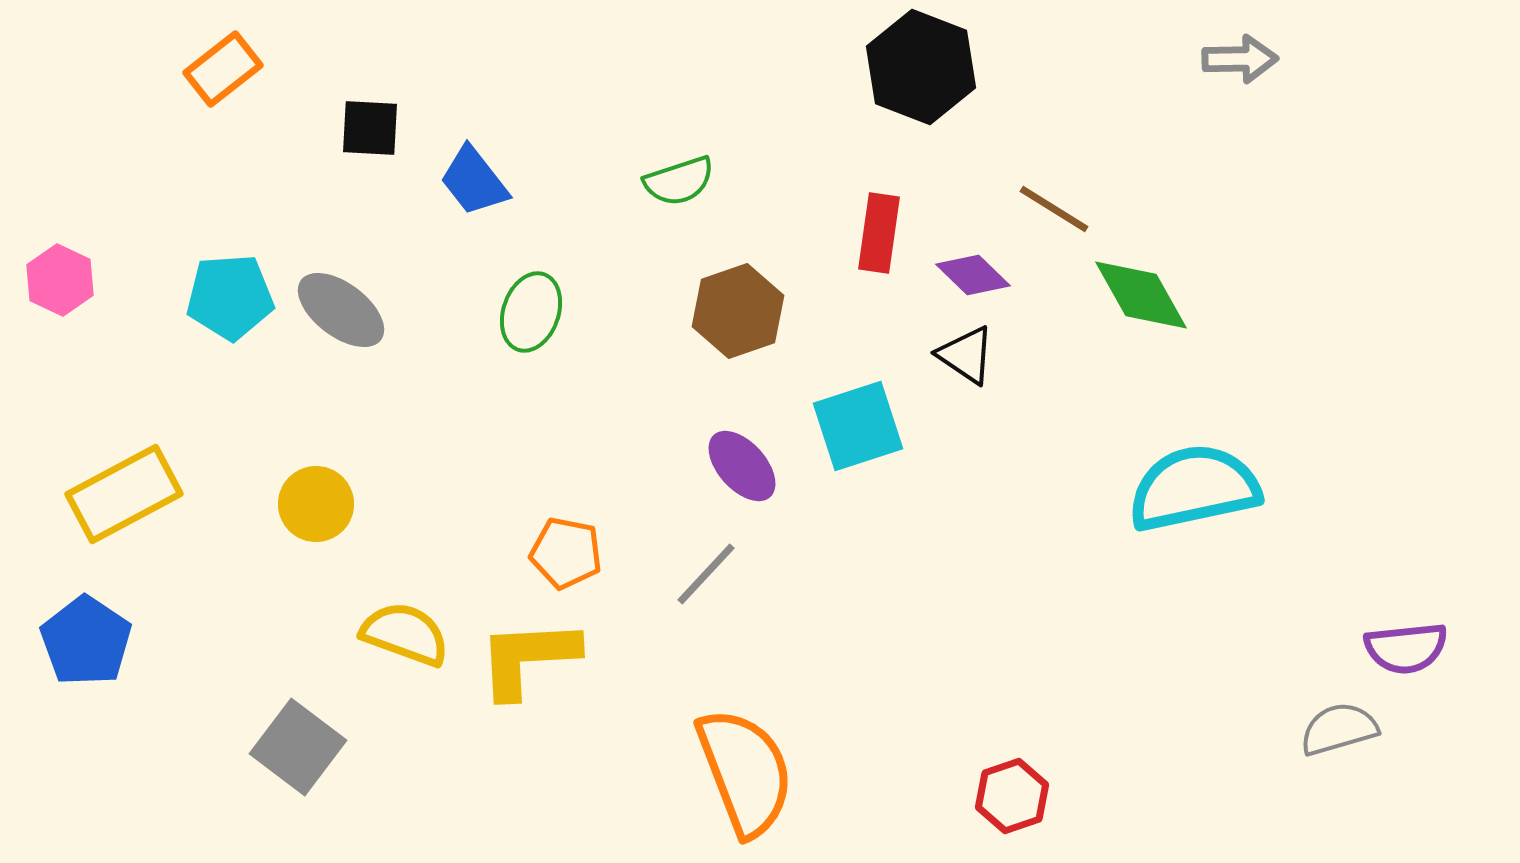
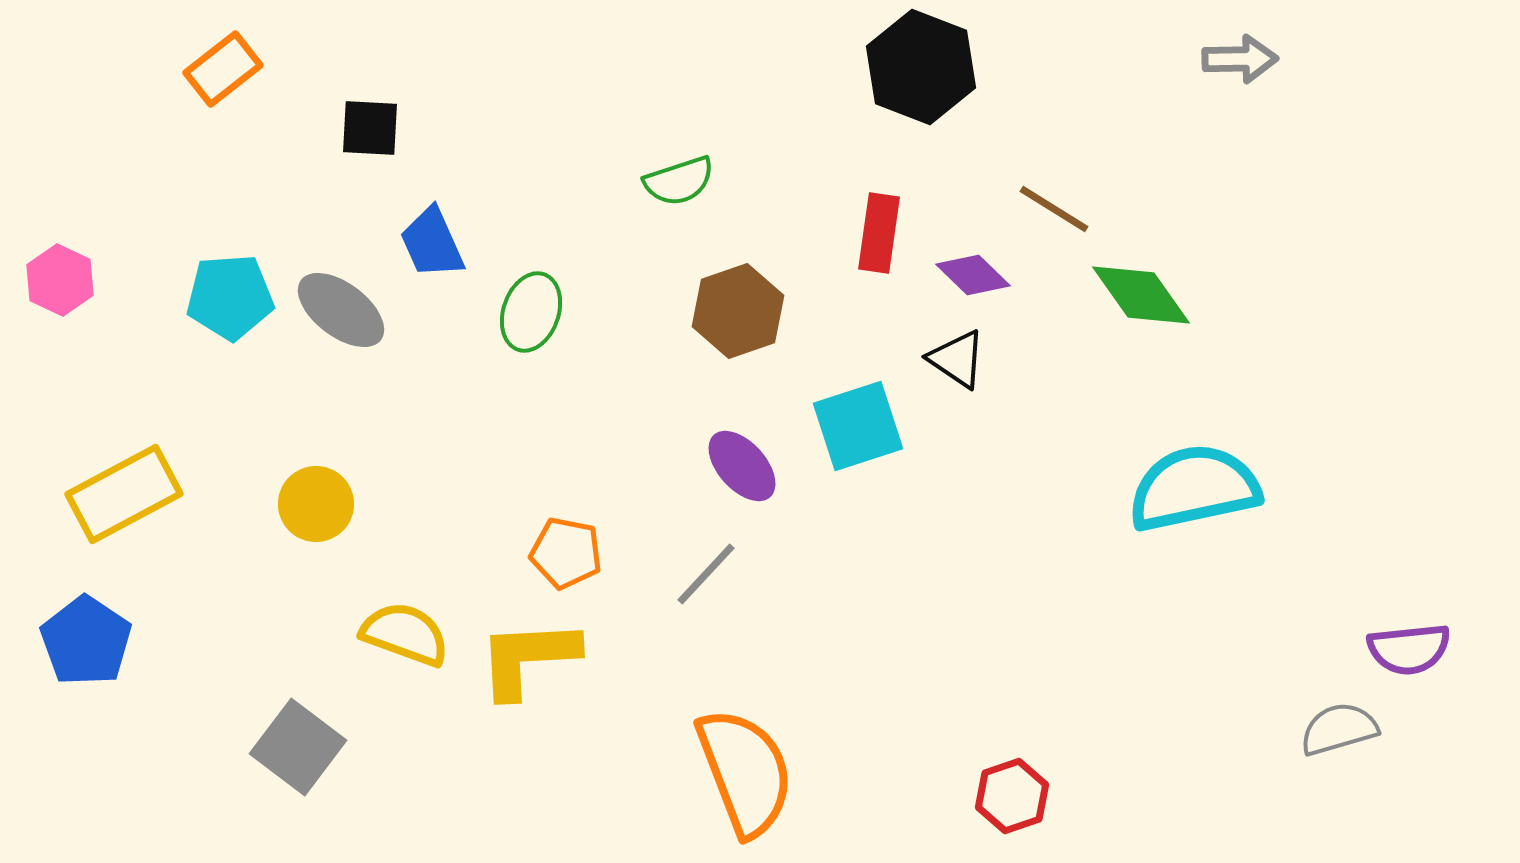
blue trapezoid: moved 42 px left, 62 px down; rotated 14 degrees clockwise
green diamond: rotated 6 degrees counterclockwise
black triangle: moved 9 px left, 4 px down
purple semicircle: moved 3 px right, 1 px down
